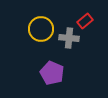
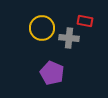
red rectangle: rotated 49 degrees clockwise
yellow circle: moved 1 px right, 1 px up
